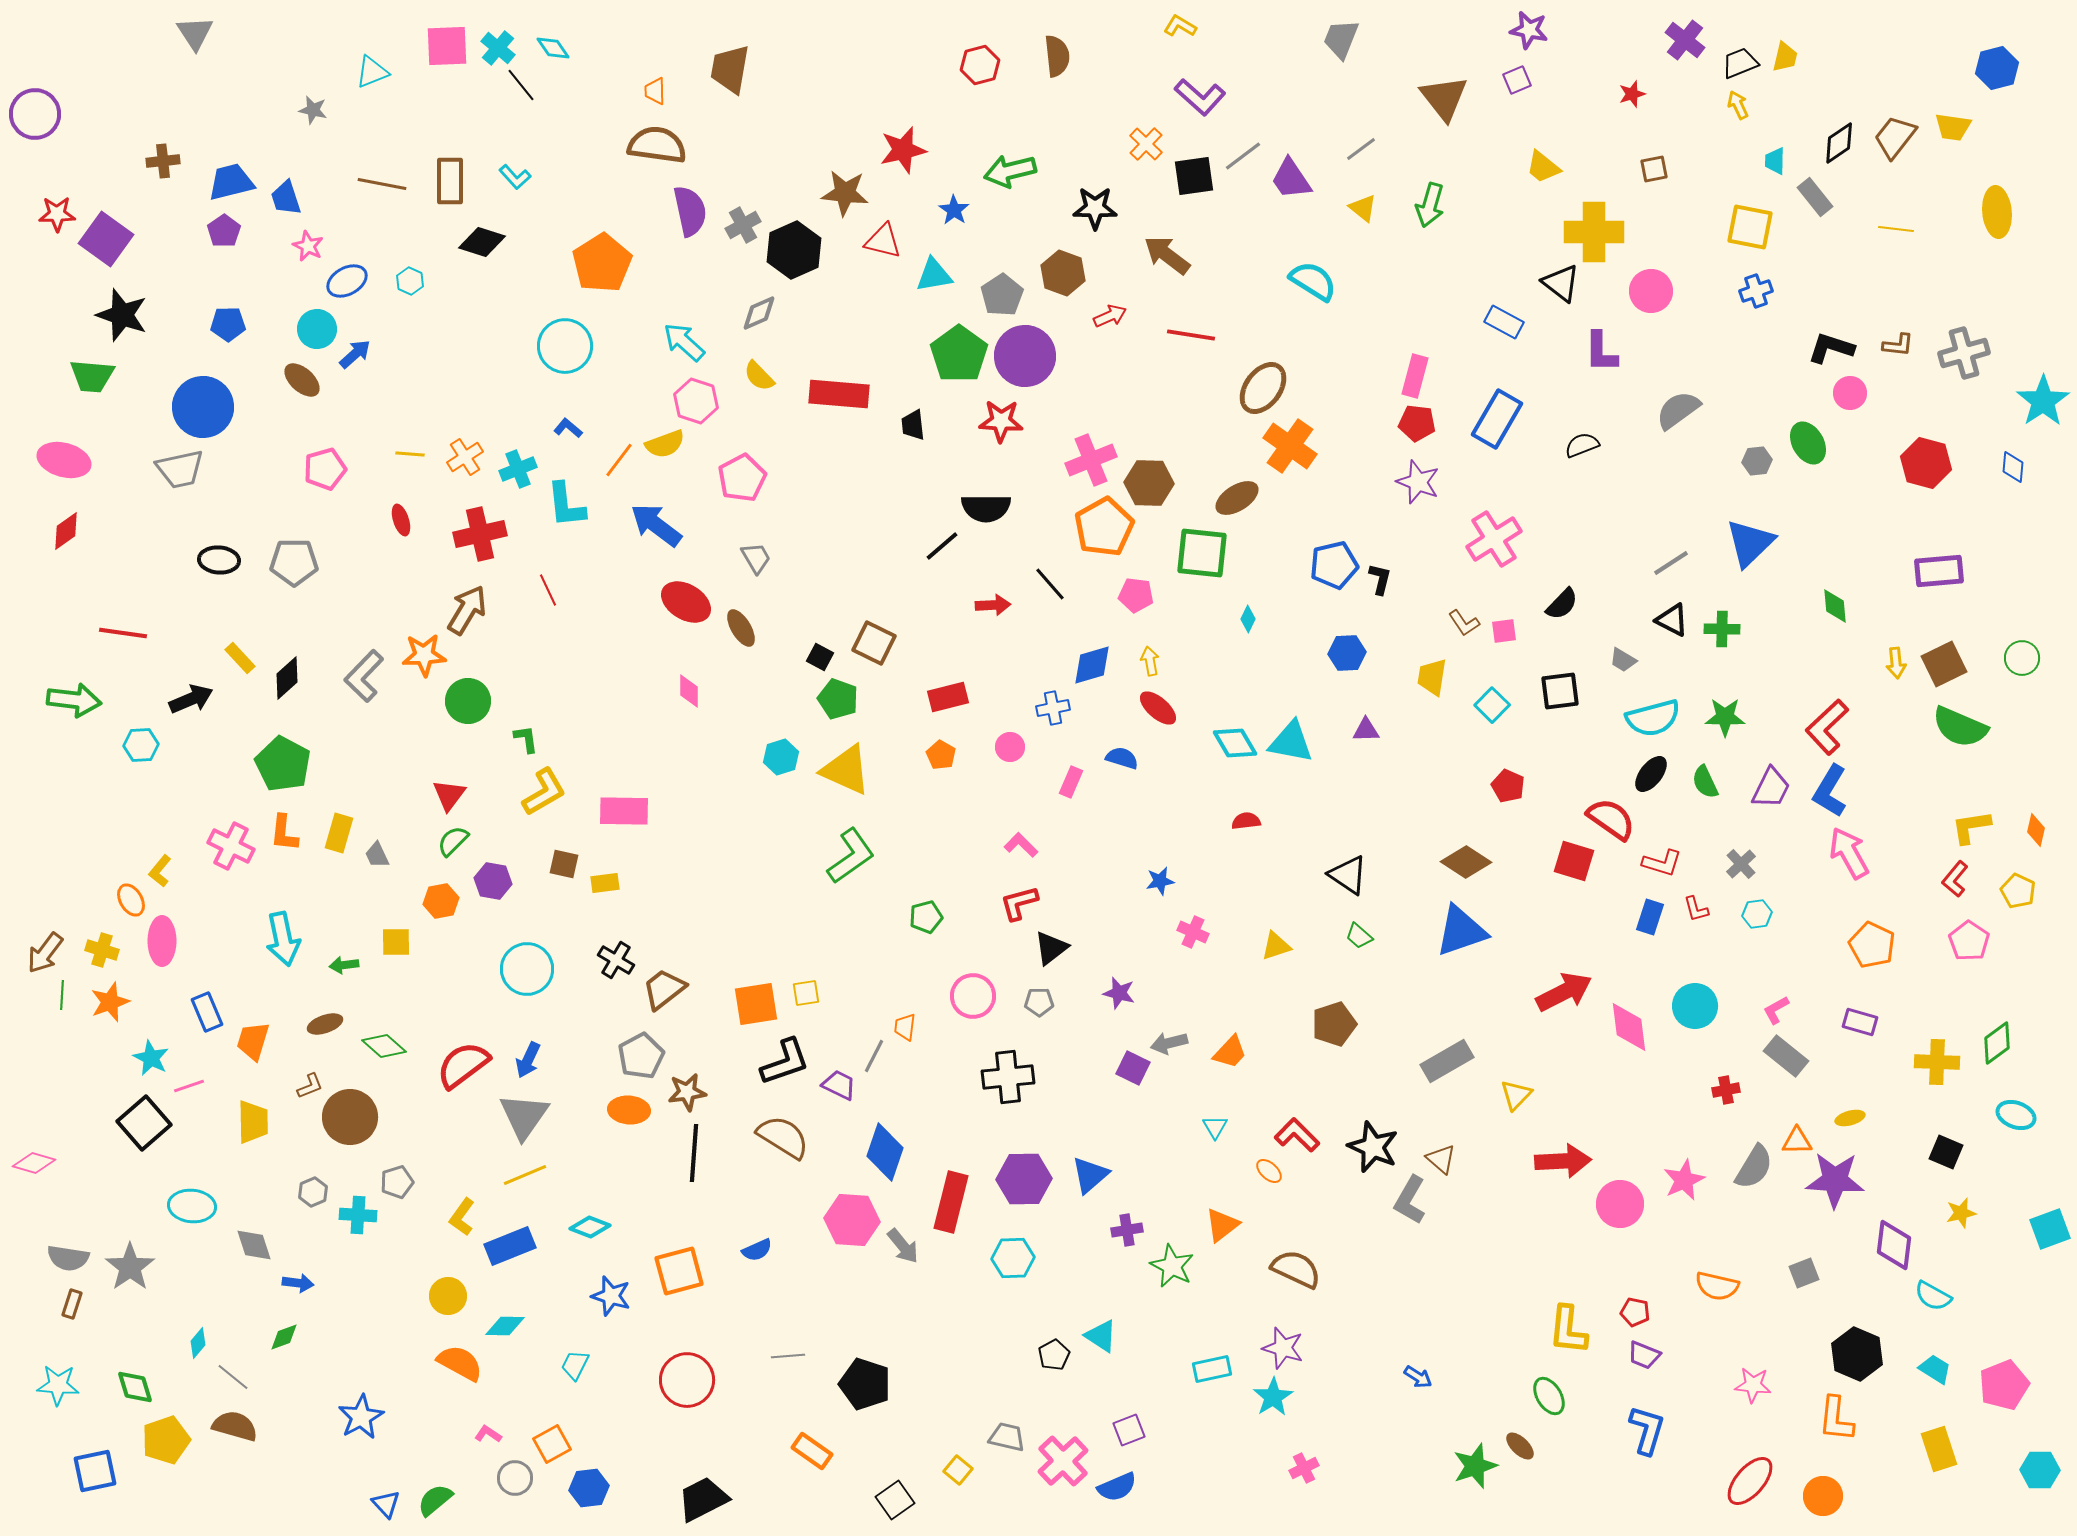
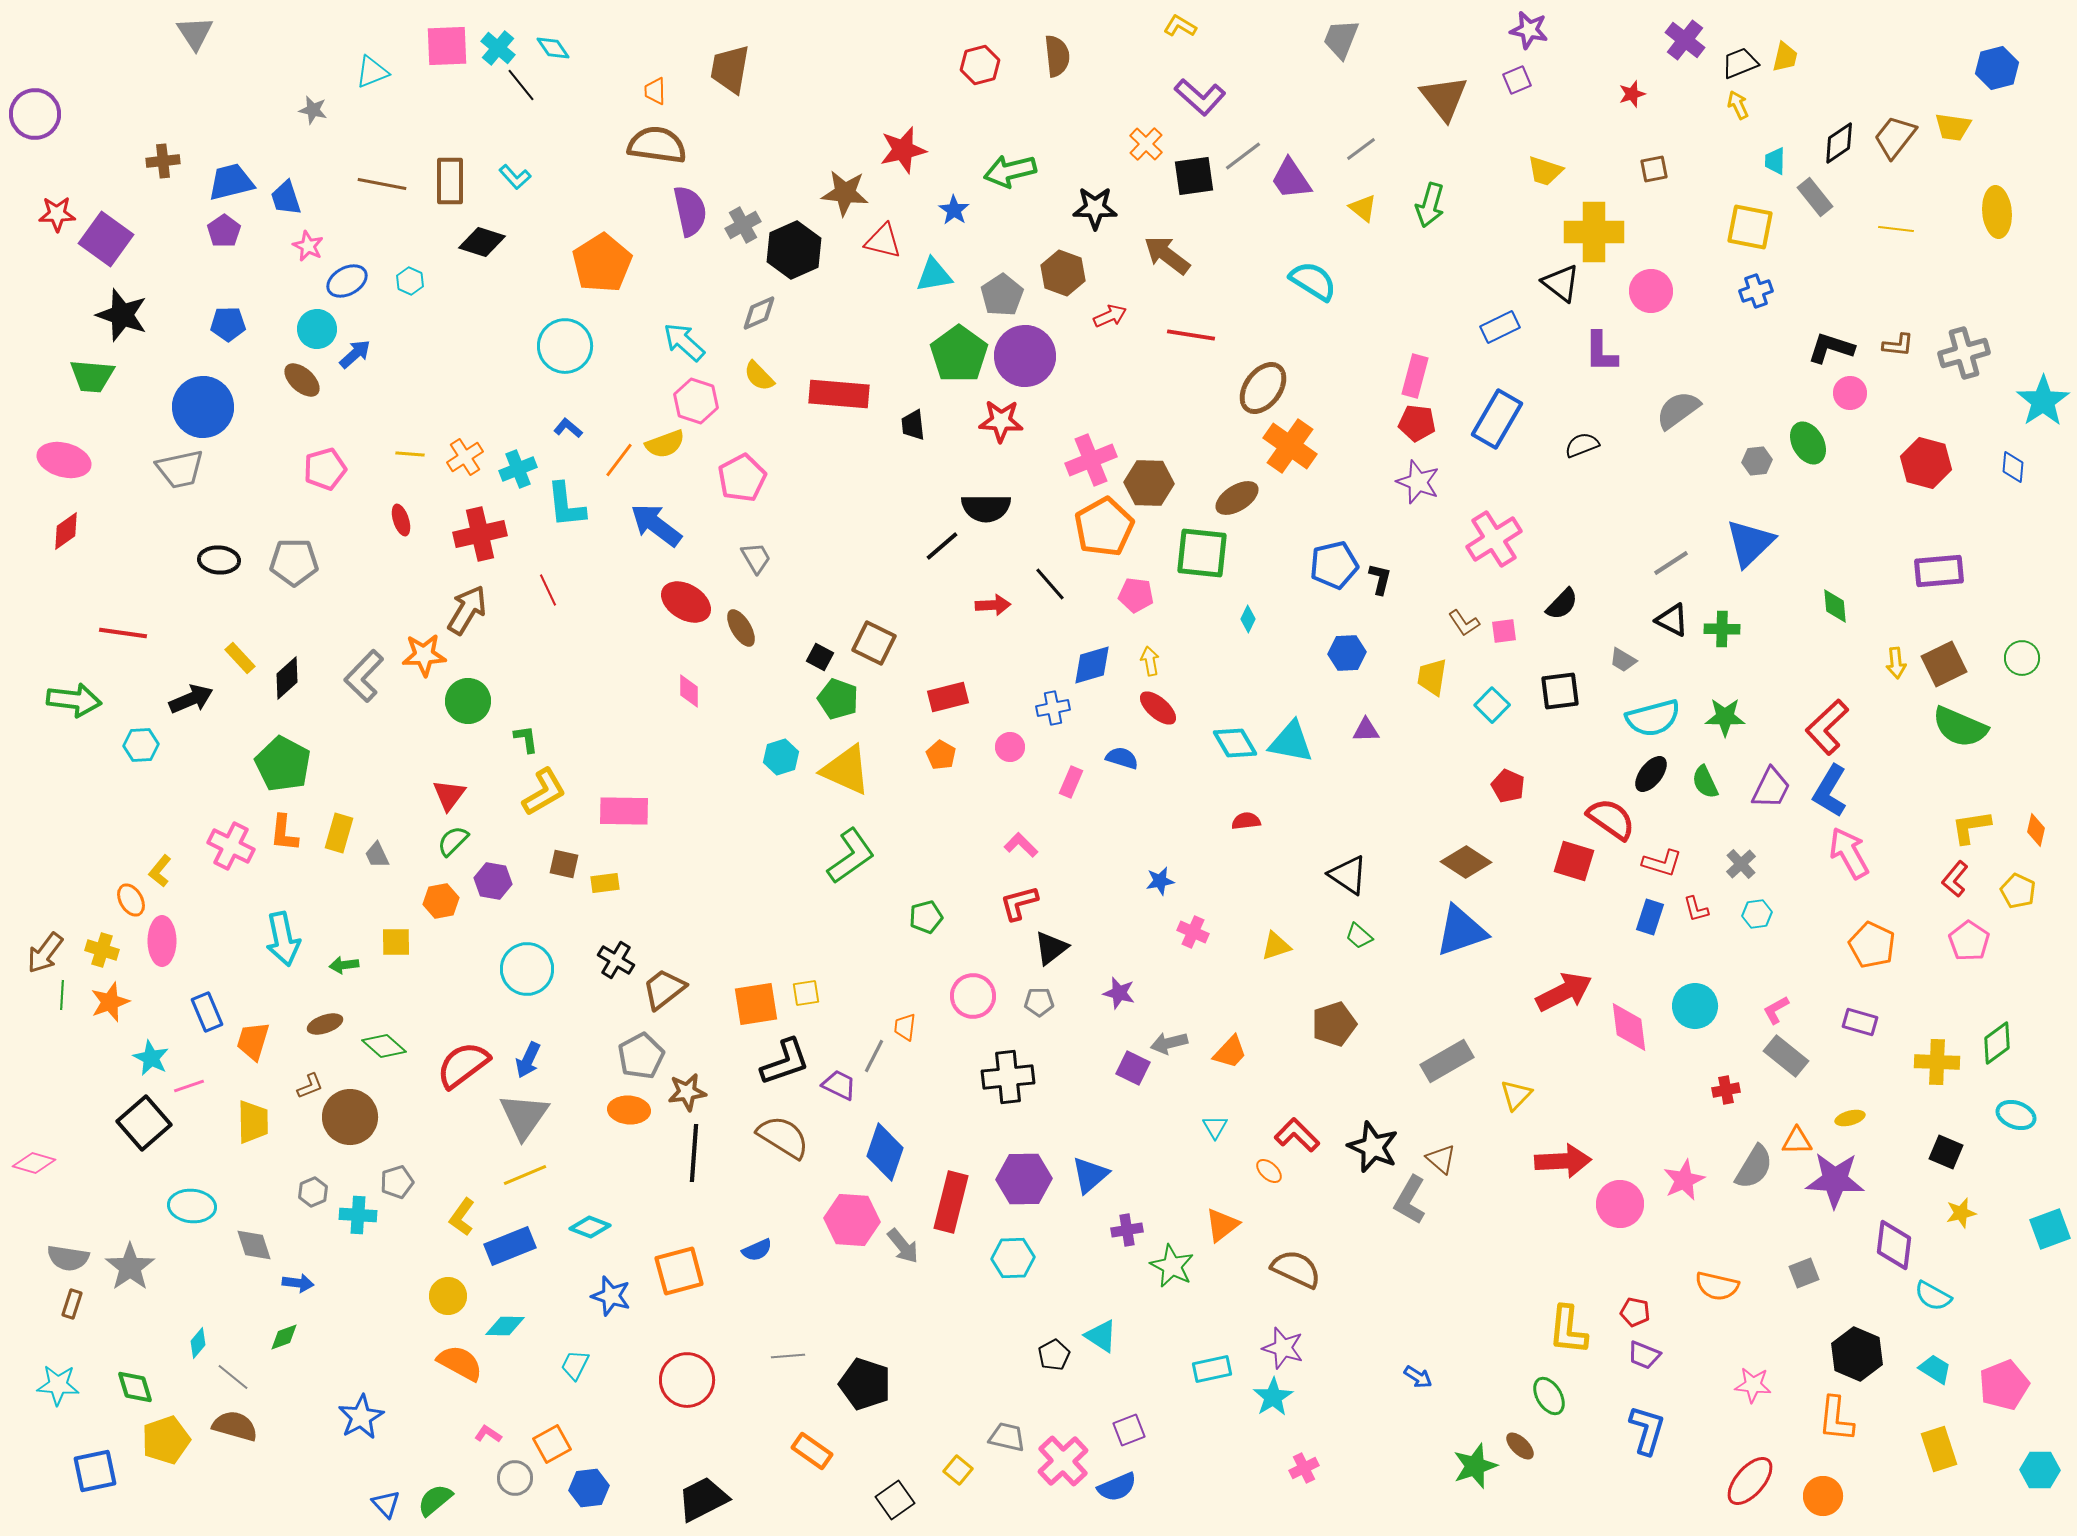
yellow trapezoid at (1543, 167): moved 2 px right, 4 px down; rotated 21 degrees counterclockwise
blue rectangle at (1504, 322): moved 4 px left, 5 px down; rotated 54 degrees counterclockwise
